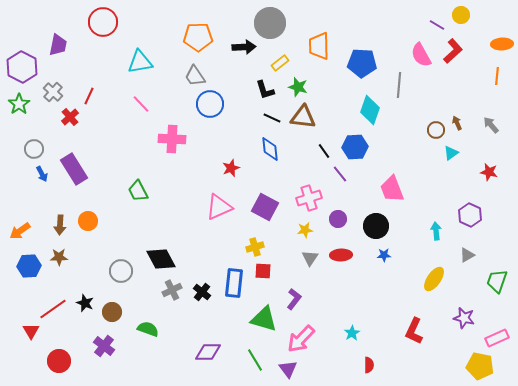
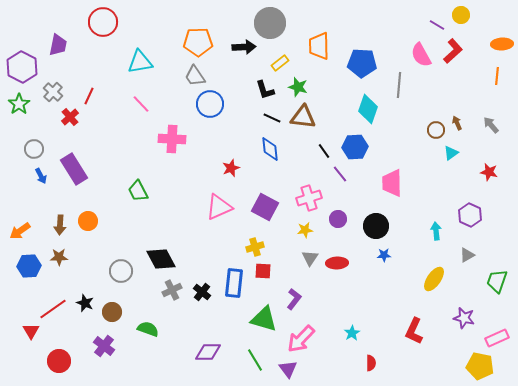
orange pentagon at (198, 37): moved 5 px down
cyan diamond at (370, 110): moved 2 px left, 1 px up
blue arrow at (42, 174): moved 1 px left, 2 px down
pink trapezoid at (392, 189): moved 6 px up; rotated 20 degrees clockwise
red ellipse at (341, 255): moved 4 px left, 8 px down
red semicircle at (369, 365): moved 2 px right, 2 px up
